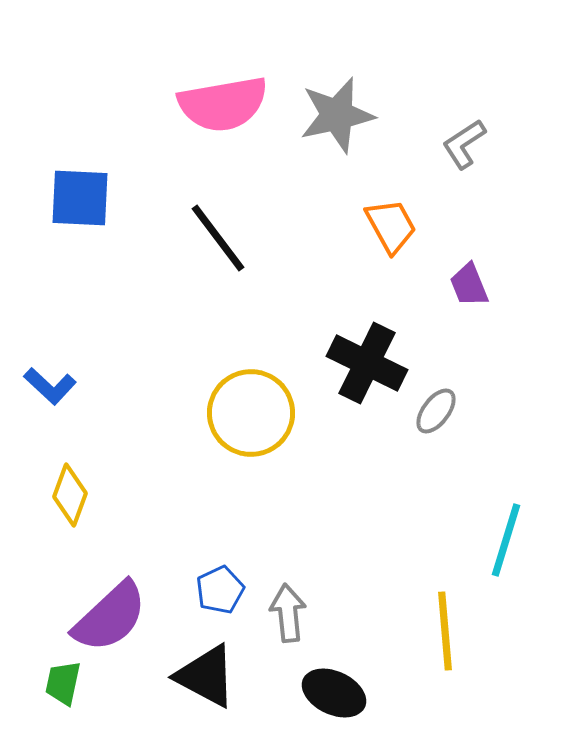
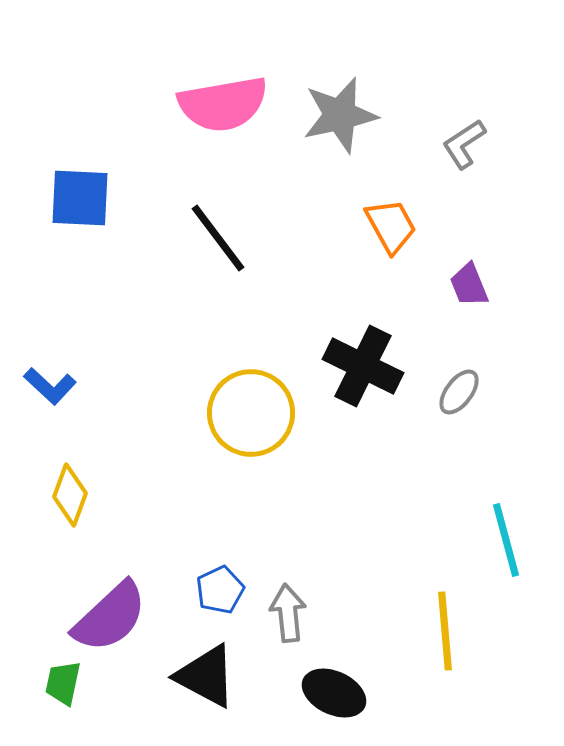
gray star: moved 3 px right
black cross: moved 4 px left, 3 px down
gray ellipse: moved 23 px right, 19 px up
cyan line: rotated 32 degrees counterclockwise
